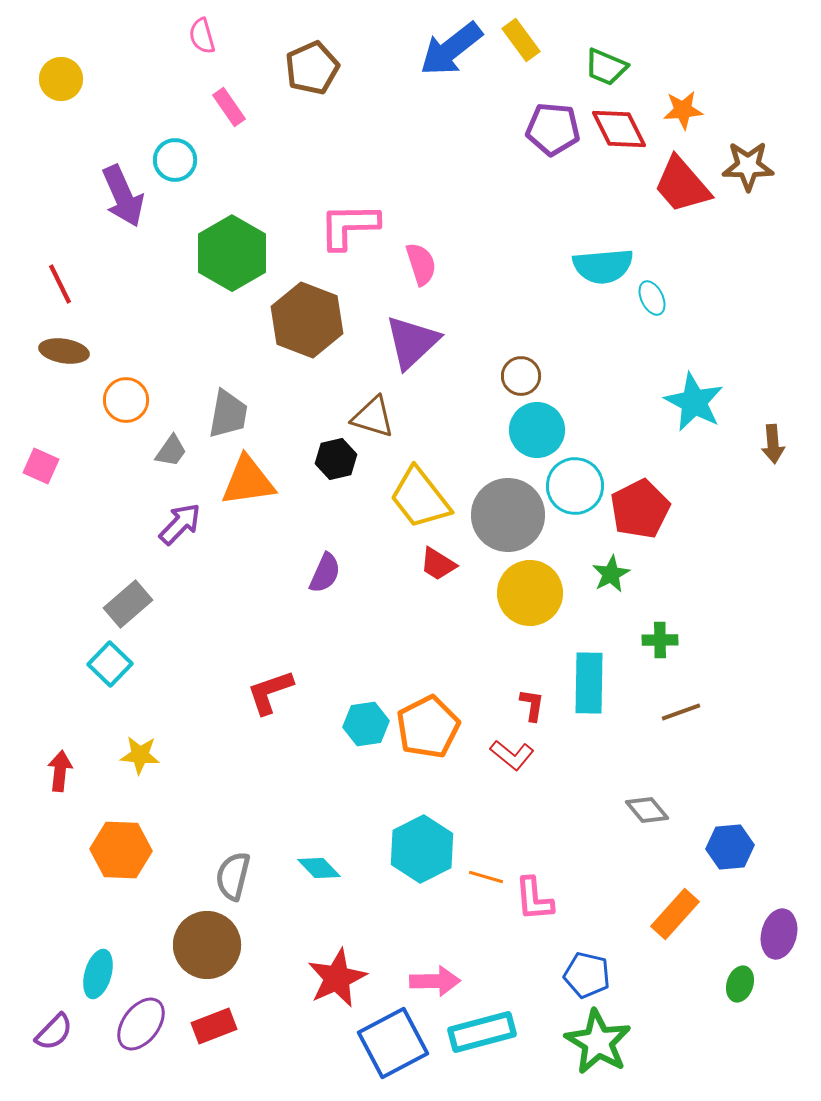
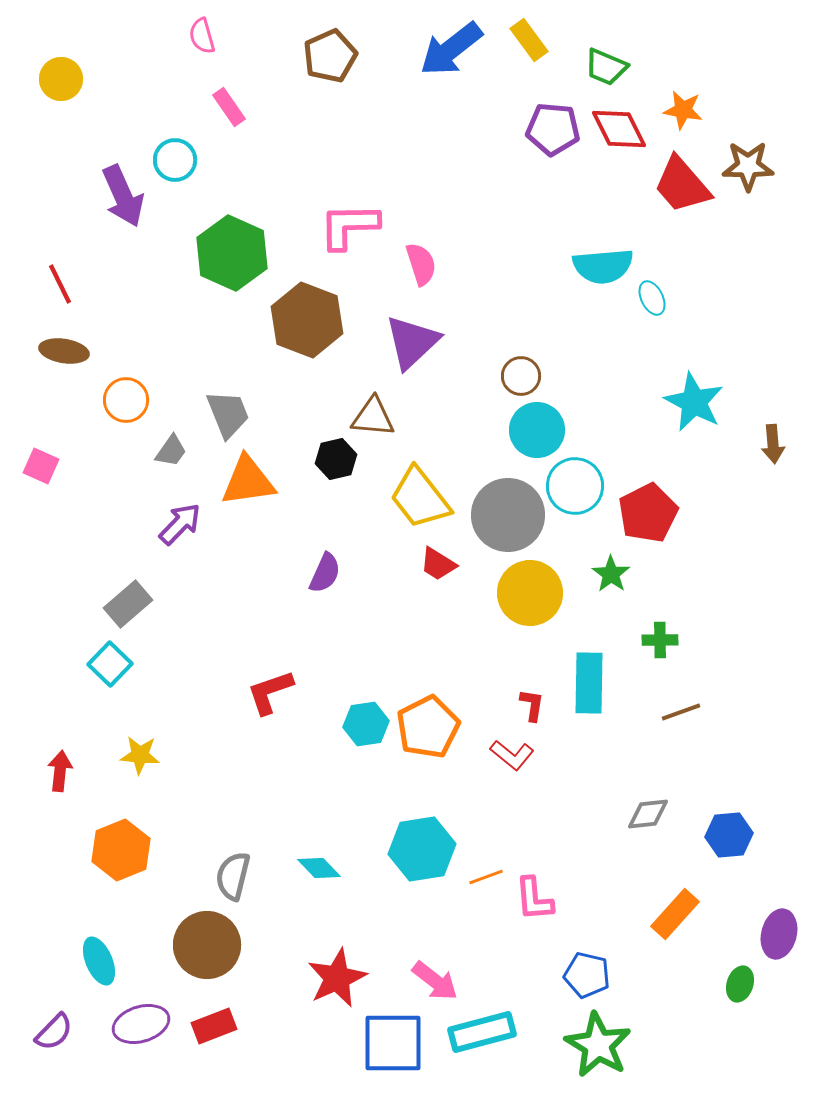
yellow rectangle at (521, 40): moved 8 px right
brown pentagon at (312, 68): moved 18 px right, 12 px up
orange star at (683, 110): rotated 15 degrees clockwise
green hexagon at (232, 253): rotated 6 degrees counterclockwise
gray trapezoid at (228, 414): rotated 32 degrees counterclockwise
brown triangle at (373, 417): rotated 12 degrees counterclockwise
red pentagon at (640, 509): moved 8 px right, 4 px down
green star at (611, 574): rotated 9 degrees counterclockwise
gray diamond at (647, 810): moved 1 px right, 4 px down; rotated 57 degrees counterclockwise
blue hexagon at (730, 847): moved 1 px left, 12 px up
cyan hexagon at (422, 849): rotated 18 degrees clockwise
orange hexagon at (121, 850): rotated 24 degrees counterclockwise
orange line at (486, 877): rotated 36 degrees counterclockwise
cyan ellipse at (98, 974): moved 1 px right, 13 px up; rotated 39 degrees counterclockwise
pink arrow at (435, 981): rotated 39 degrees clockwise
purple ellipse at (141, 1024): rotated 36 degrees clockwise
green star at (598, 1042): moved 3 px down
blue square at (393, 1043): rotated 28 degrees clockwise
